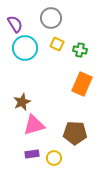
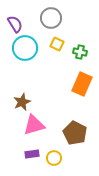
green cross: moved 2 px down
brown pentagon: rotated 25 degrees clockwise
